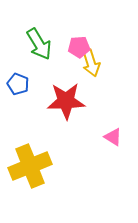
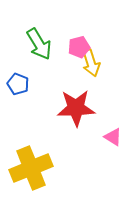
pink pentagon: rotated 10 degrees counterclockwise
red star: moved 10 px right, 7 px down
yellow cross: moved 1 px right, 2 px down
